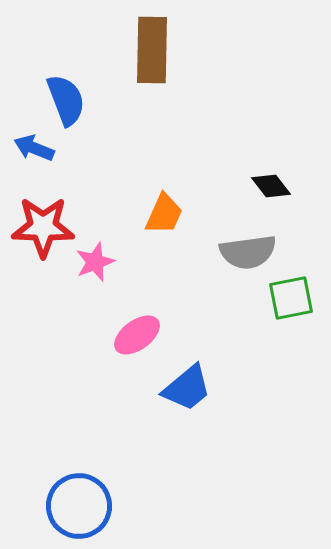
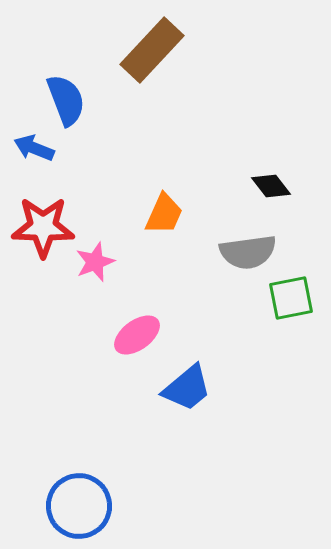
brown rectangle: rotated 42 degrees clockwise
